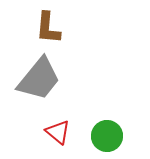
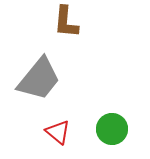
brown L-shape: moved 18 px right, 6 px up
green circle: moved 5 px right, 7 px up
